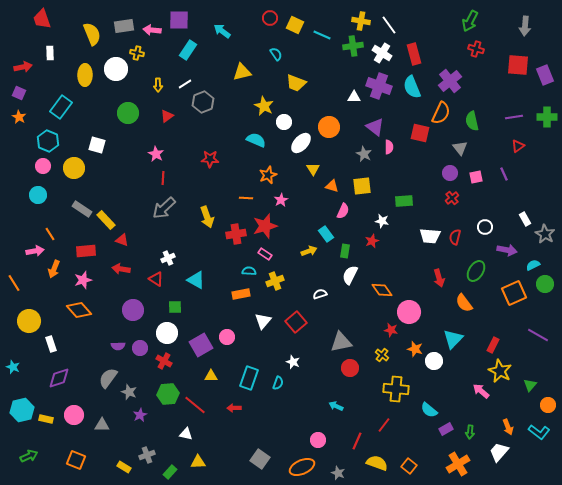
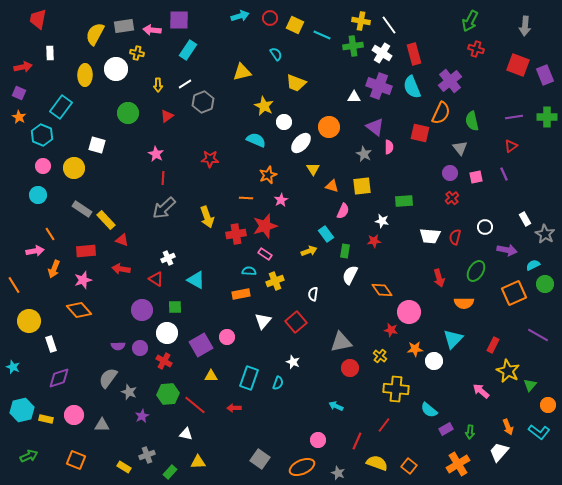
red trapezoid at (42, 19): moved 4 px left; rotated 30 degrees clockwise
cyan arrow at (222, 31): moved 18 px right, 15 px up; rotated 126 degrees clockwise
yellow semicircle at (92, 34): moved 3 px right; rotated 130 degrees counterclockwise
red square at (518, 65): rotated 15 degrees clockwise
cyan hexagon at (48, 141): moved 6 px left, 6 px up
red triangle at (518, 146): moved 7 px left
red star at (372, 241): moved 2 px right; rotated 16 degrees clockwise
orange line at (14, 283): moved 2 px down
white semicircle at (320, 294): moved 7 px left; rotated 64 degrees counterclockwise
orange semicircle at (464, 303): rotated 54 degrees counterclockwise
purple circle at (133, 310): moved 9 px right
orange star at (415, 349): rotated 21 degrees counterclockwise
yellow cross at (382, 355): moved 2 px left, 1 px down
yellow star at (500, 371): moved 8 px right
purple star at (140, 415): moved 2 px right, 1 px down
